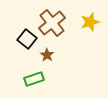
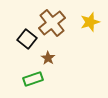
brown star: moved 1 px right, 3 px down
green rectangle: moved 1 px left
